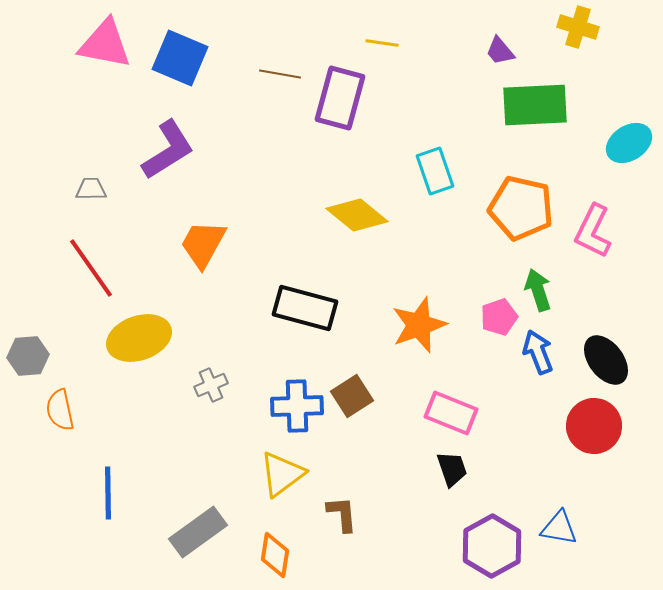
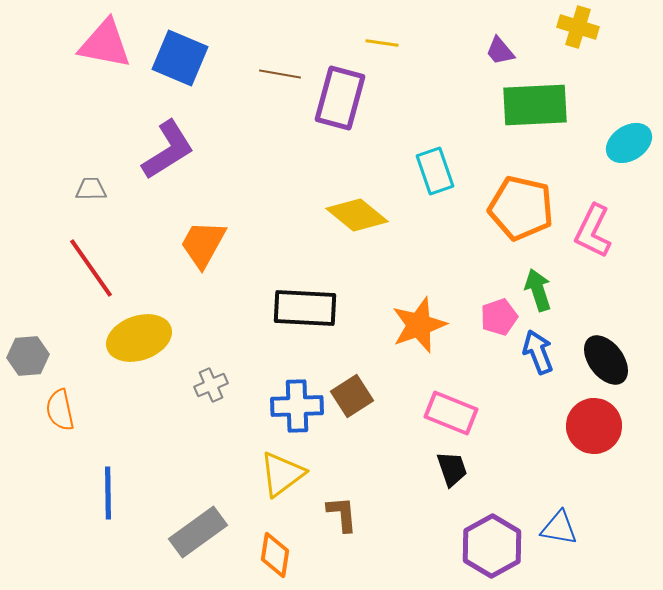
black rectangle: rotated 12 degrees counterclockwise
